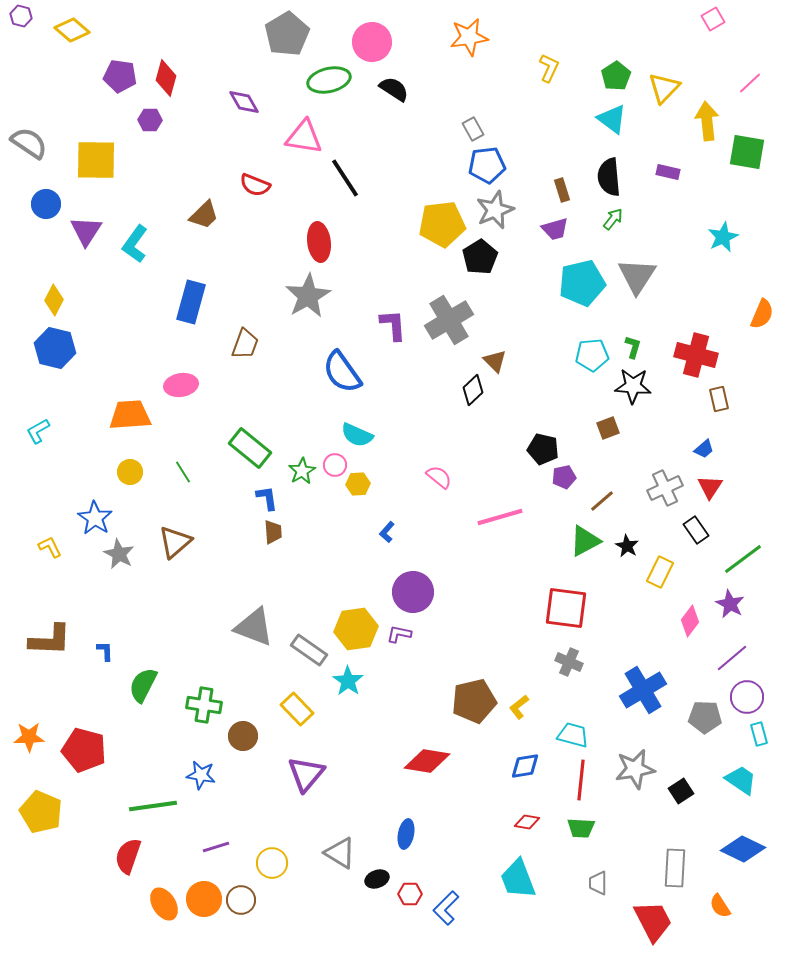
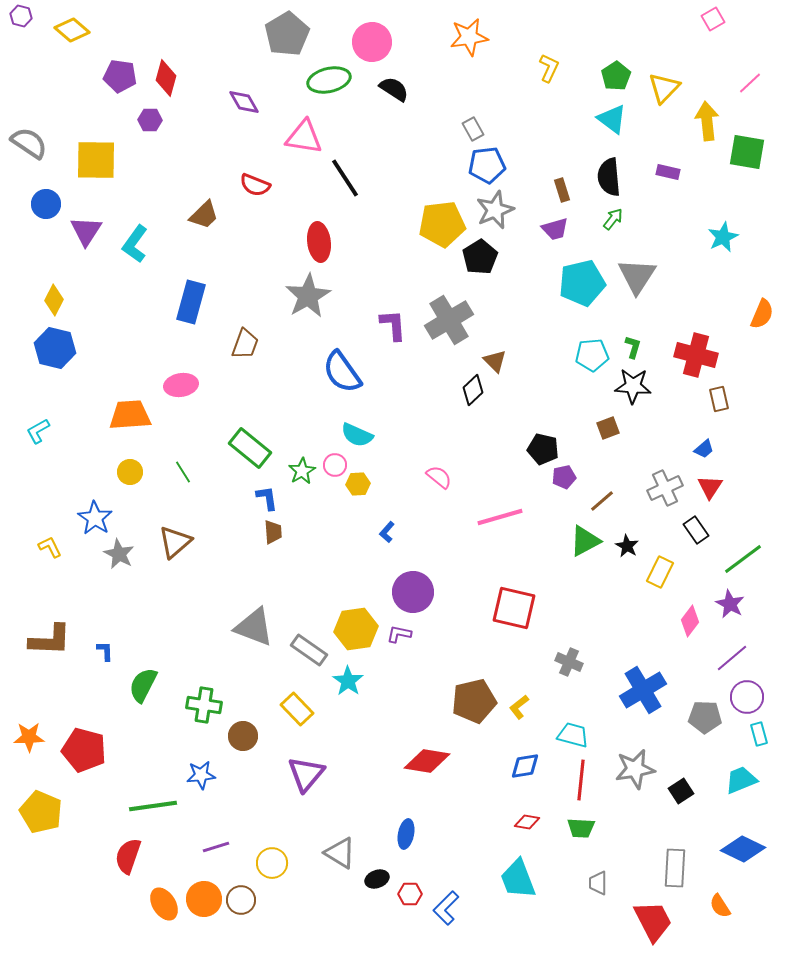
red square at (566, 608): moved 52 px left; rotated 6 degrees clockwise
blue star at (201, 775): rotated 16 degrees counterclockwise
cyan trapezoid at (741, 780): rotated 56 degrees counterclockwise
